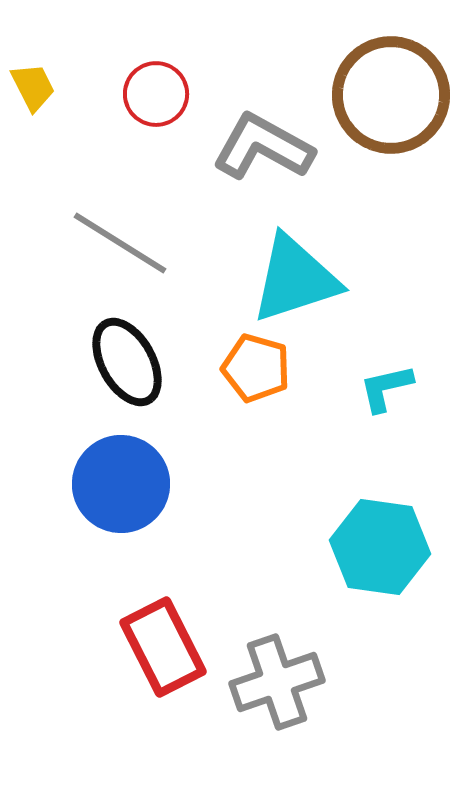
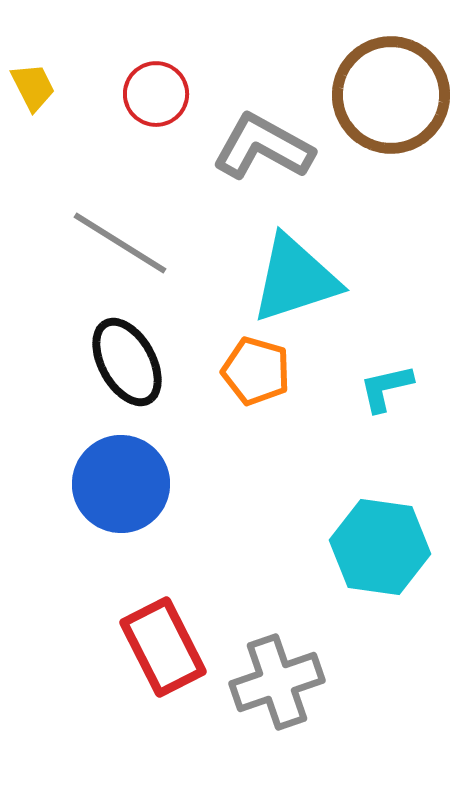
orange pentagon: moved 3 px down
